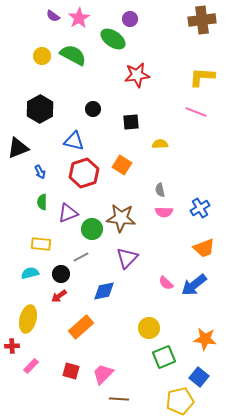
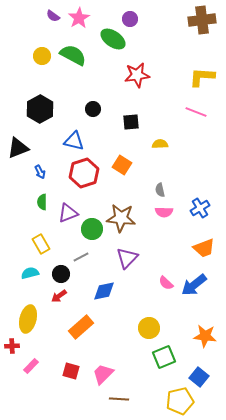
yellow rectangle at (41, 244): rotated 54 degrees clockwise
orange star at (205, 339): moved 3 px up
